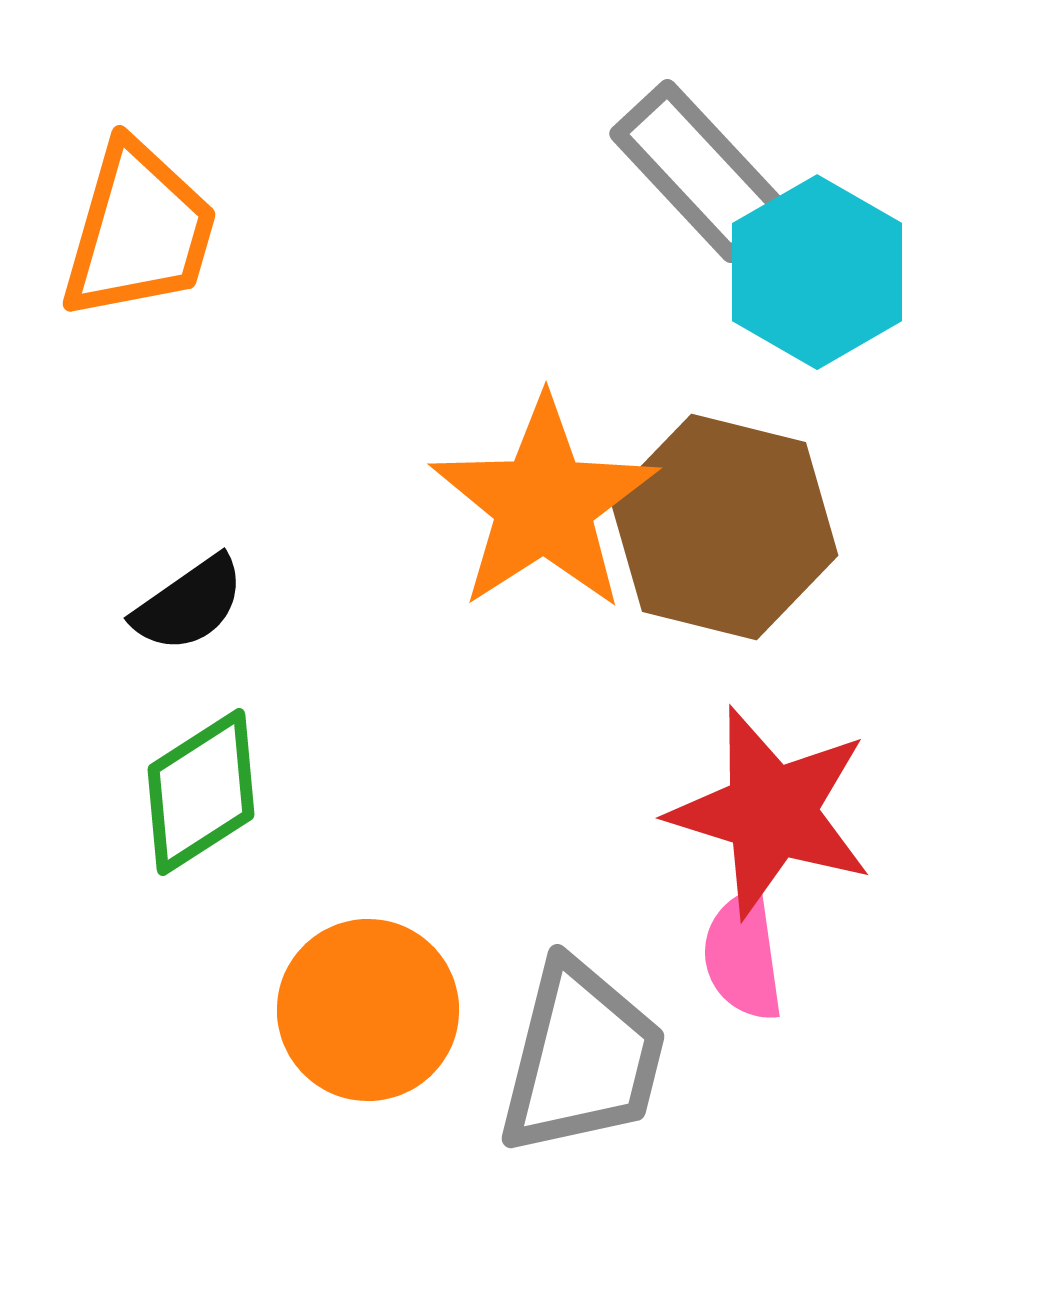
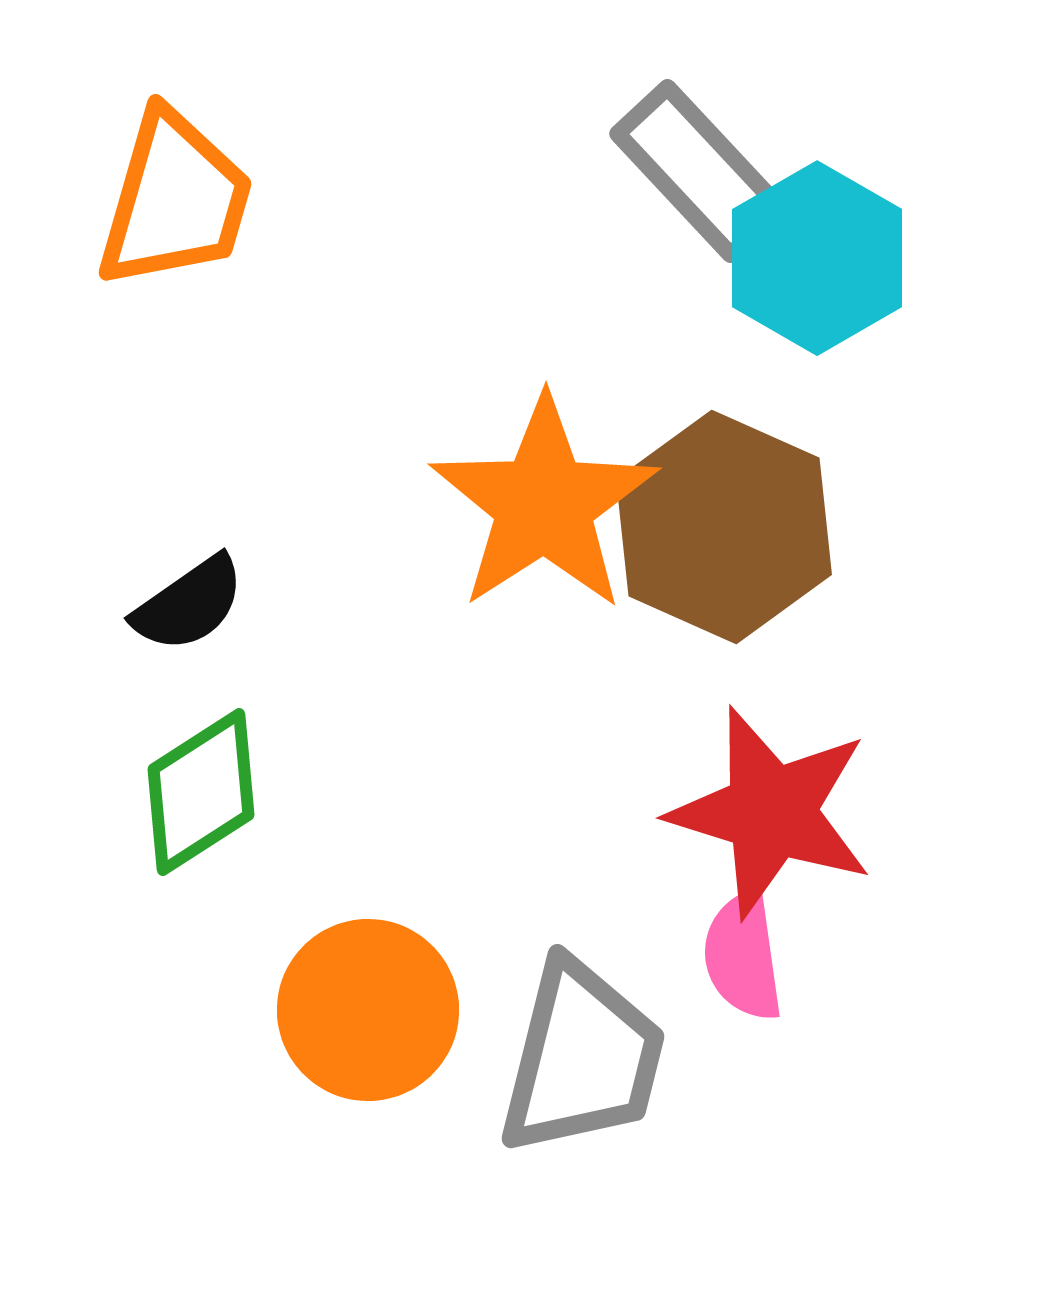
orange trapezoid: moved 36 px right, 31 px up
cyan hexagon: moved 14 px up
brown hexagon: rotated 10 degrees clockwise
